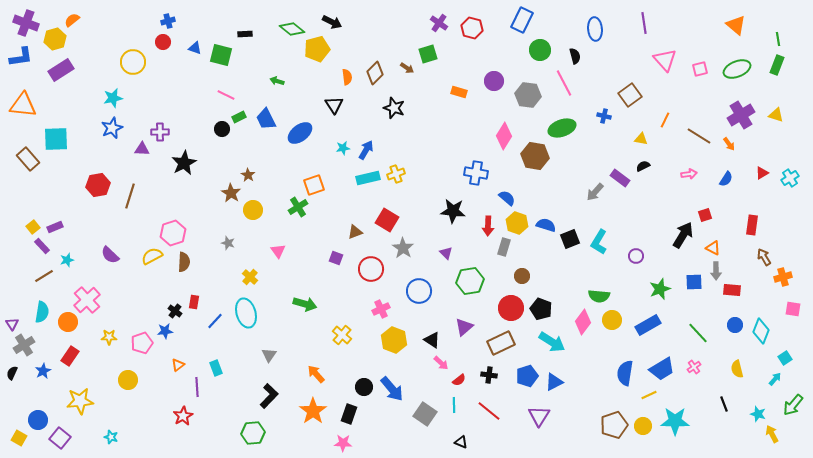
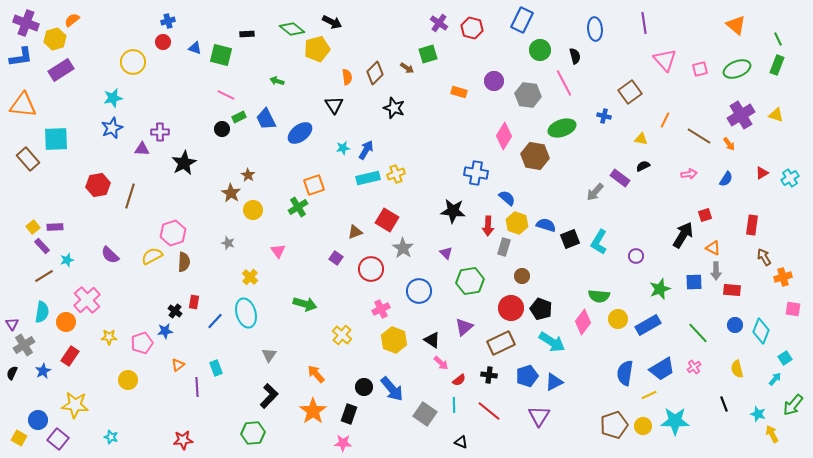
black rectangle at (245, 34): moved 2 px right
green line at (778, 39): rotated 16 degrees counterclockwise
brown square at (630, 95): moved 3 px up
purple rectangle at (55, 227): rotated 21 degrees clockwise
purple square at (336, 258): rotated 16 degrees clockwise
yellow circle at (612, 320): moved 6 px right, 1 px up
orange circle at (68, 322): moved 2 px left
yellow star at (80, 401): moved 5 px left, 4 px down; rotated 12 degrees clockwise
red star at (183, 416): moved 24 px down; rotated 24 degrees clockwise
purple square at (60, 438): moved 2 px left, 1 px down
